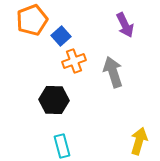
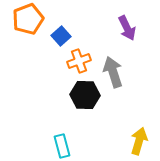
orange pentagon: moved 4 px left, 1 px up
purple arrow: moved 2 px right, 3 px down
orange cross: moved 5 px right
black hexagon: moved 31 px right, 5 px up
